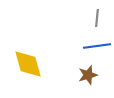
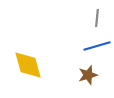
blue line: rotated 8 degrees counterclockwise
yellow diamond: moved 1 px down
